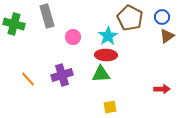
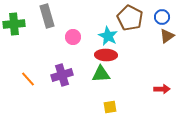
green cross: rotated 20 degrees counterclockwise
cyan star: rotated 12 degrees counterclockwise
